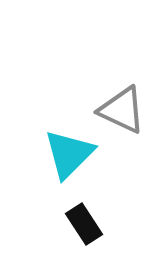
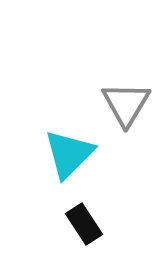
gray triangle: moved 4 px right, 6 px up; rotated 36 degrees clockwise
